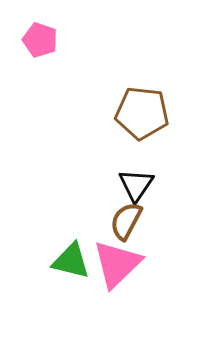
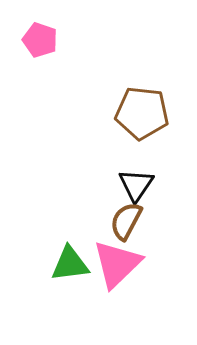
green triangle: moved 1 px left, 3 px down; rotated 21 degrees counterclockwise
